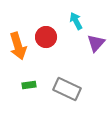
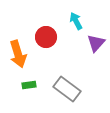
orange arrow: moved 8 px down
gray rectangle: rotated 12 degrees clockwise
